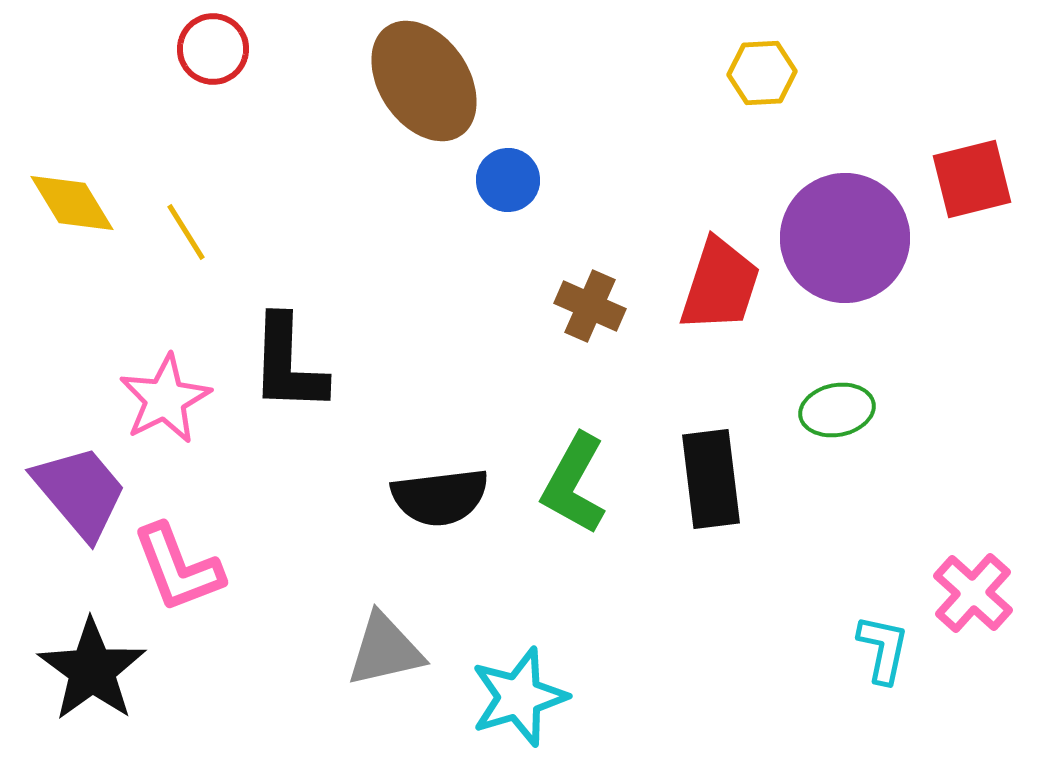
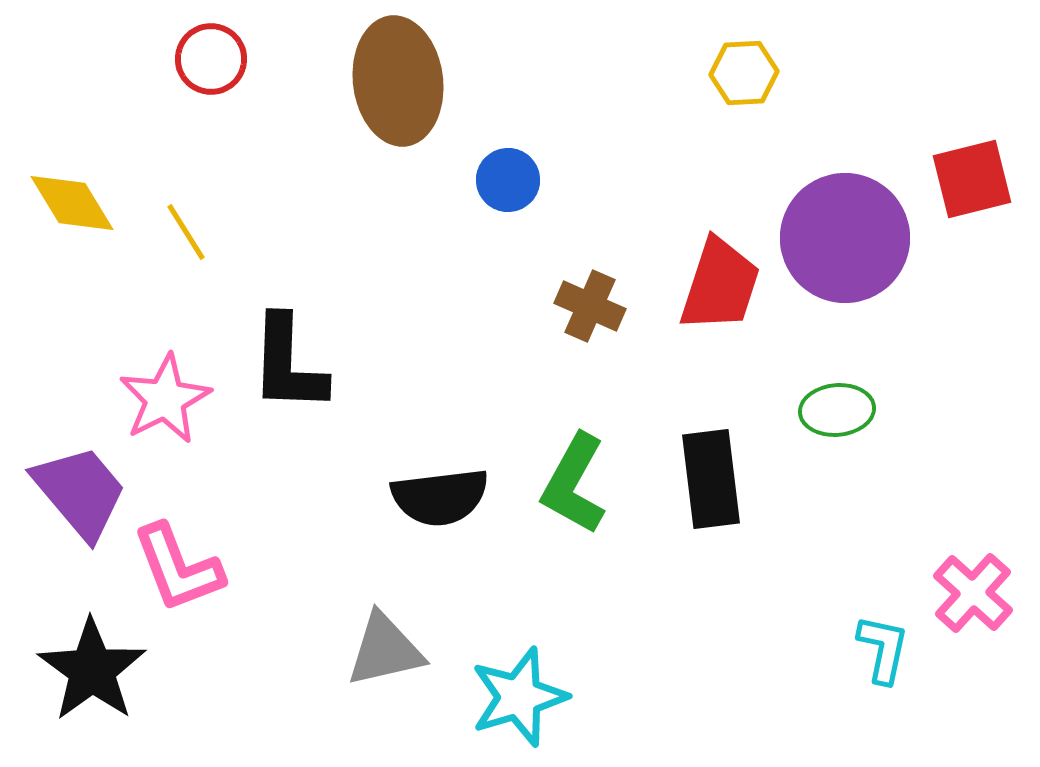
red circle: moved 2 px left, 10 px down
yellow hexagon: moved 18 px left
brown ellipse: moved 26 px left; rotated 27 degrees clockwise
green ellipse: rotated 6 degrees clockwise
